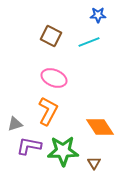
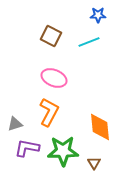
orange L-shape: moved 1 px right, 1 px down
orange diamond: rotated 28 degrees clockwise
purple L-shape: moved 2 px left, 2 px down
